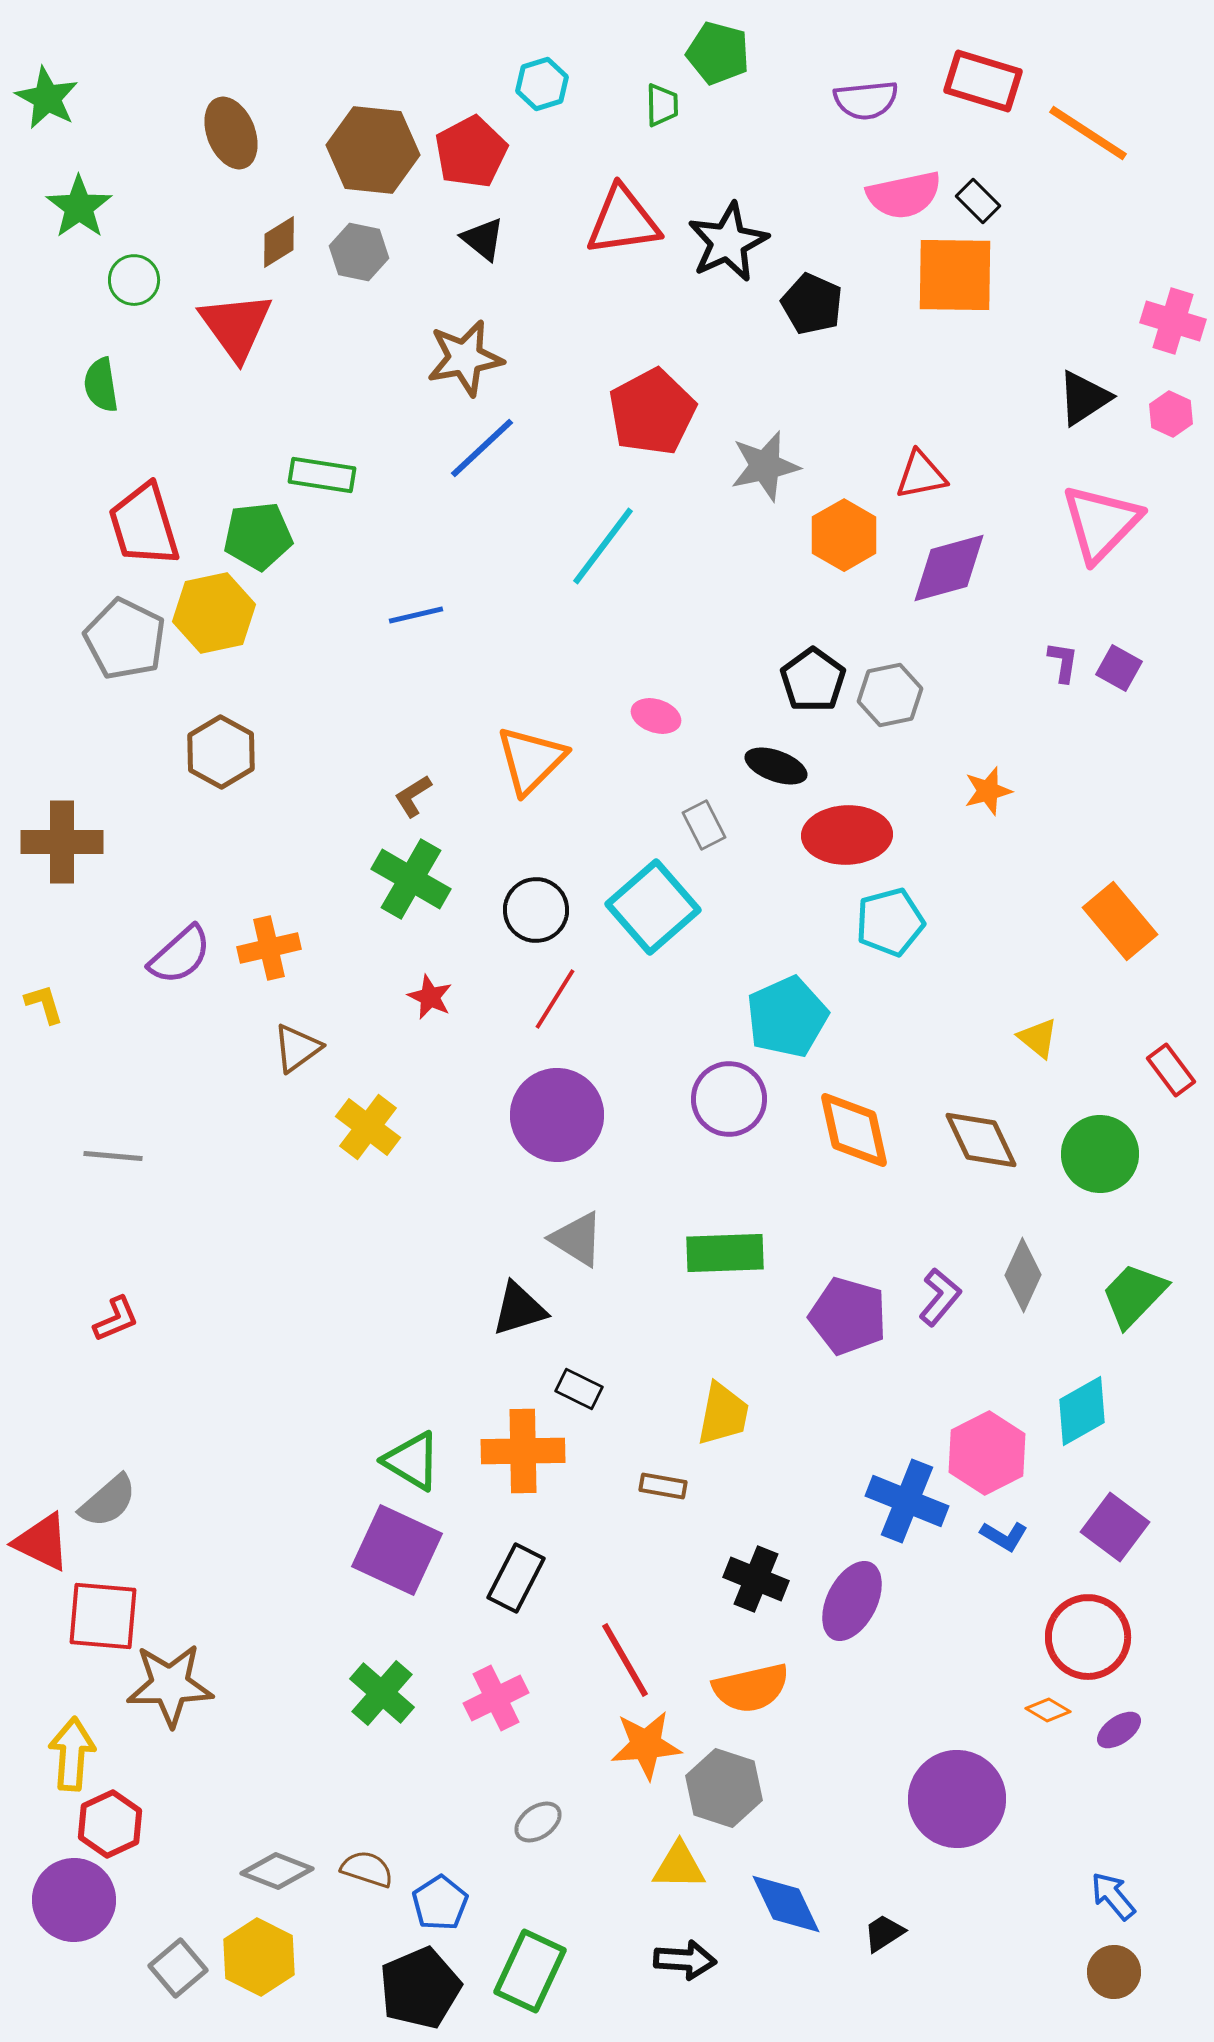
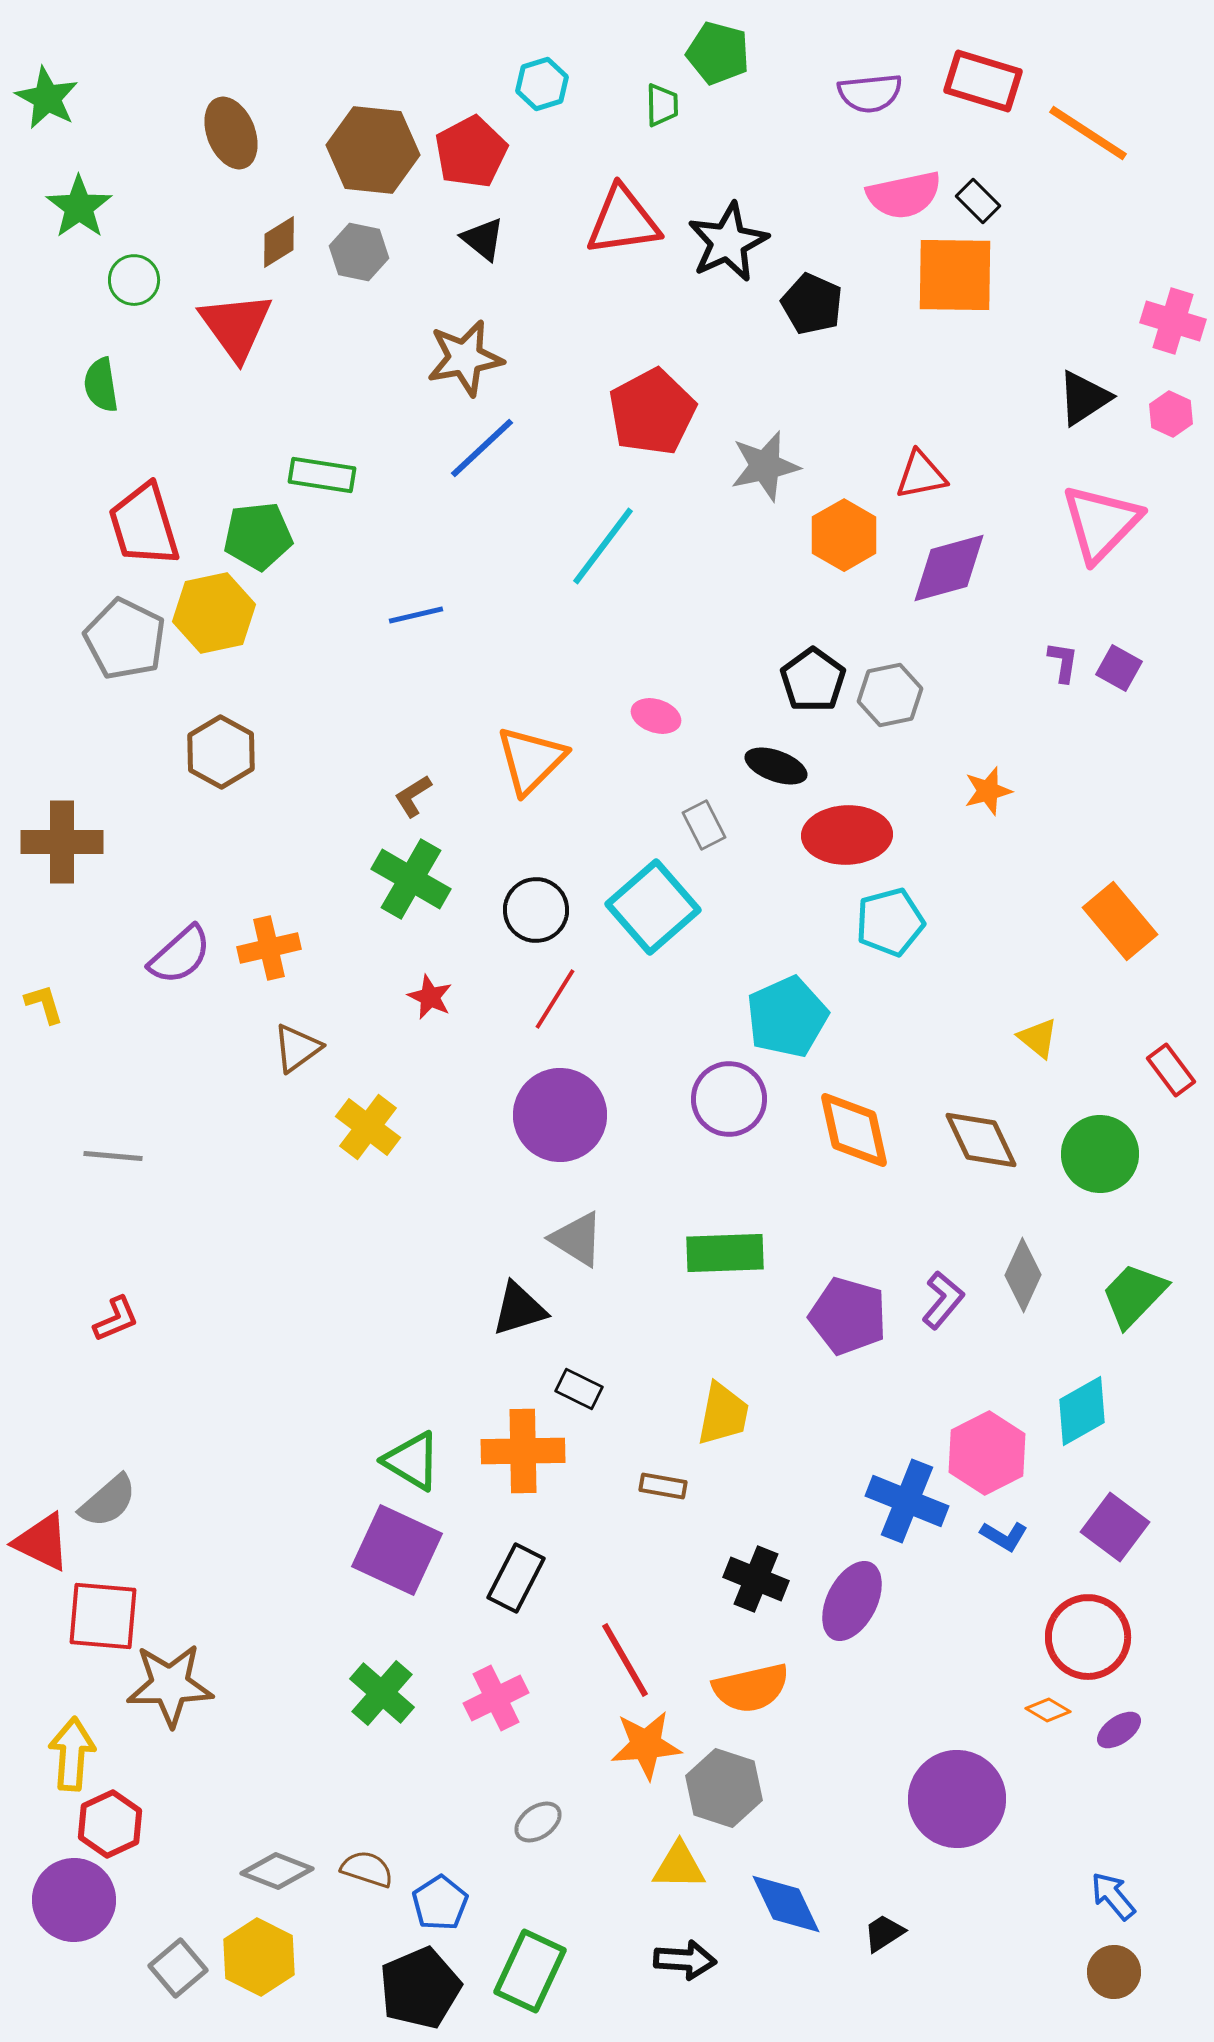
purple semicircle at (866, 100): moved 4 px right, 7 px up
purple circle at (557, 1115): moved 3 px right
purple L-shape at (940, 1297): moved 3 px right, 3 px down
